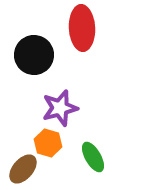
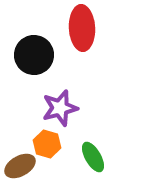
orange hexagon: moved 1 px left, 1 px down
brown ellipse: moved 3 px left, 3 px up; rotated 20 degrees clockwise
